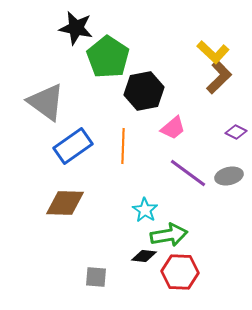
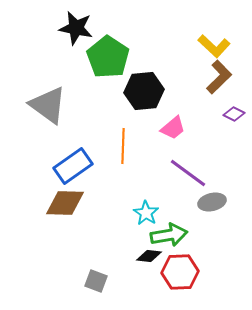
yellow L-shape: moved 1 px right, 6 px up
black hexagon: rotated 6 degrees clockwise
gray triangle: moved 2 px right, 3 px down
purple diamond: moved 2 px left, 18 px up
blue rectangle: moved 20 px down
gray ellipse: moved 17 px left, 26 px down
cyan star: moved 1 px right, 3 px down
black diamond: moved 5 px right
red hexagon: rotated 6 degrees counterclockwise
gray square: moved 4 px down; rotated 15 degrees clockwise
